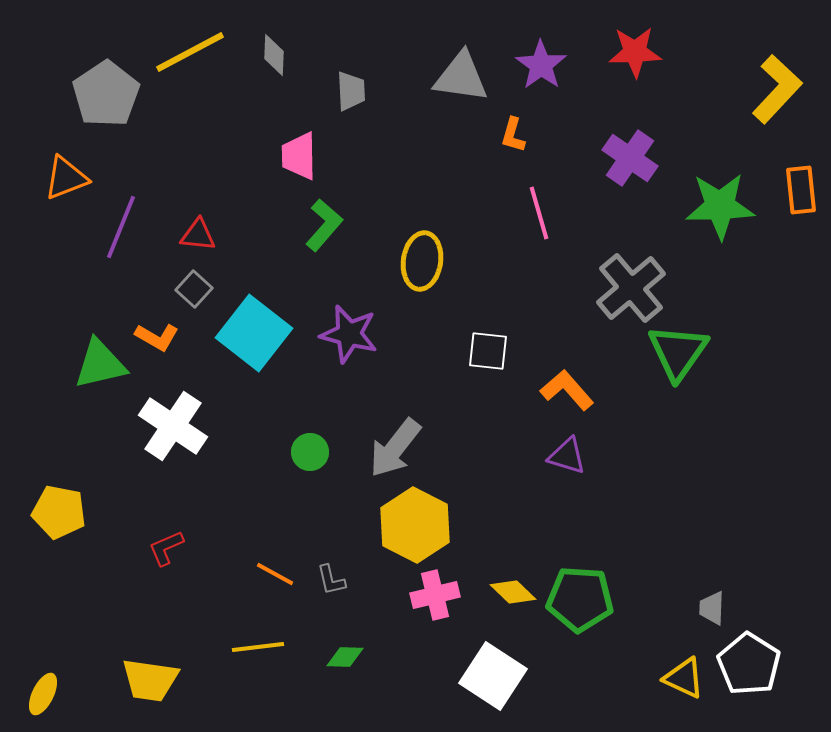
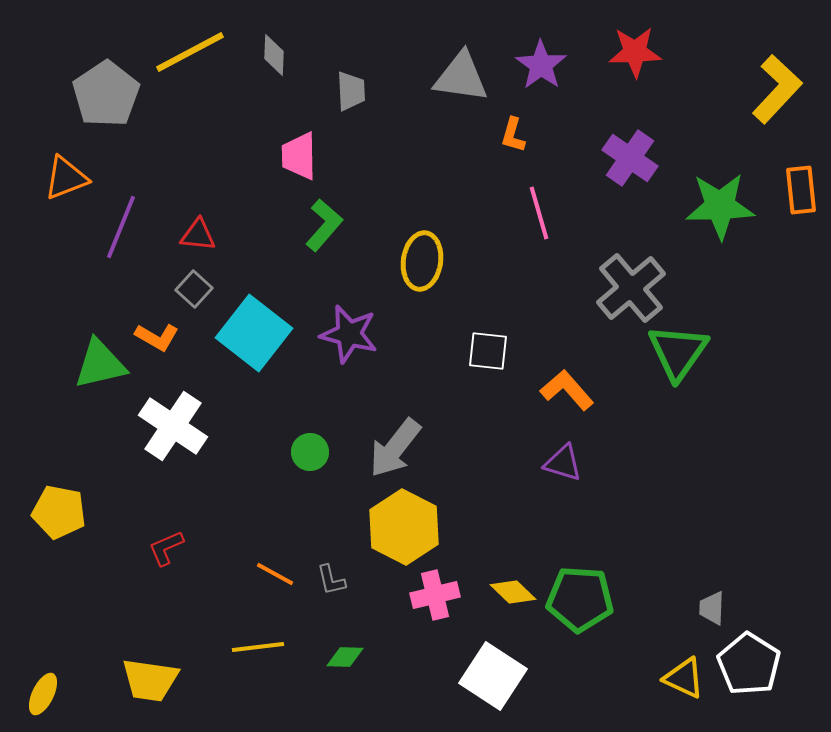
purple triangle at (567, 456): moved 4 px left, 7 px down
yellow hexagon at (415, 525): moved 11 px left, 2 px down
